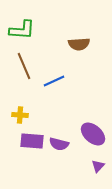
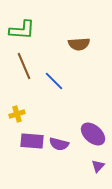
blue line: rotated 70 degrees clockwise
yellow cross: moved 3 px left, 1 px up; rotated 21 degrees counterclockwise
